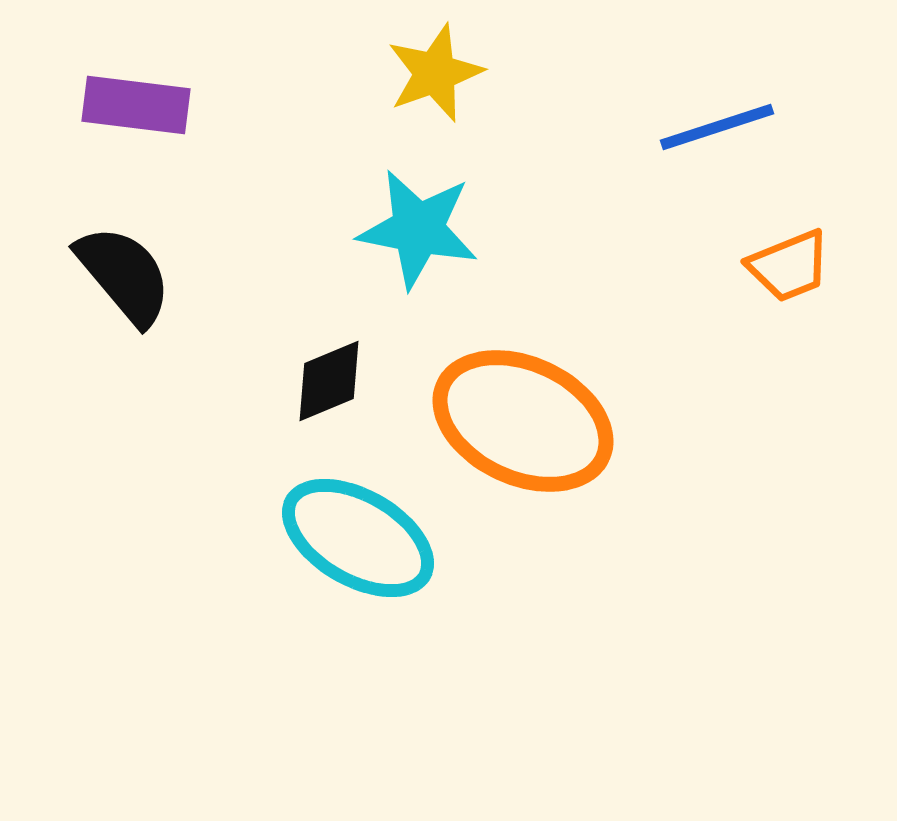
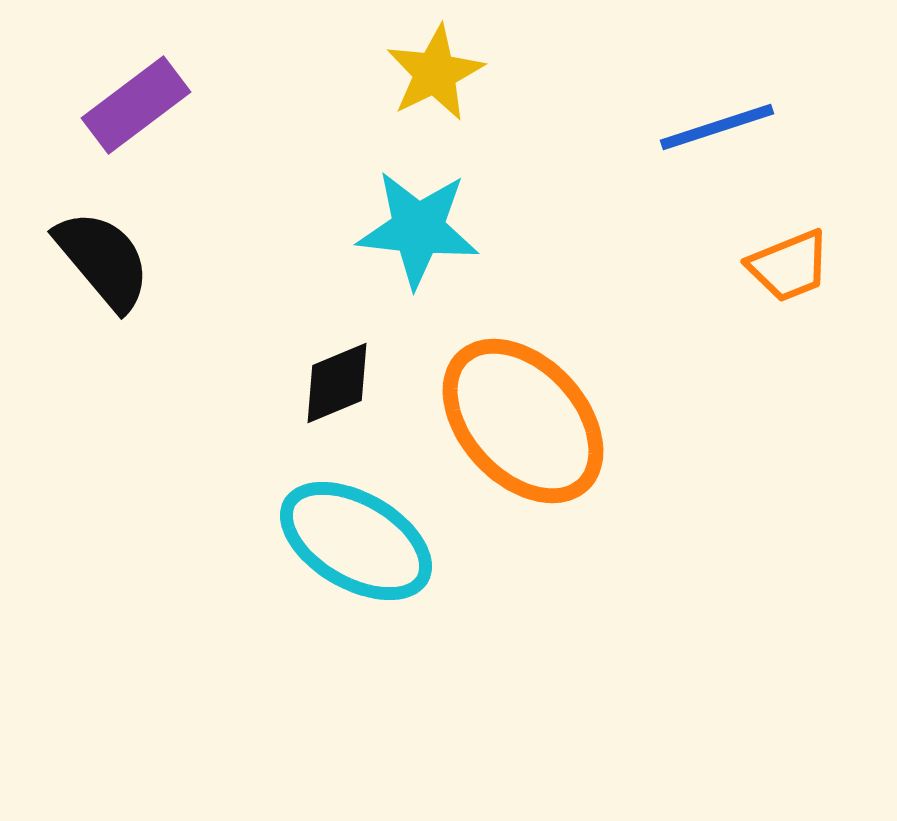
yellow star: rotated 6 degrees counterclockwise
purple rectangle: rotated 44 degrees counterclockwise
cyan star: rotated 5 degrees counterclockwise
black semicircle: moved 21 px left, 15 px up
black diamond: moved 8 px right, 2 px down
orange ellipse: rotated 22 degrees clockwise
cyan ellipse: moved 2 px left, 3 px down
